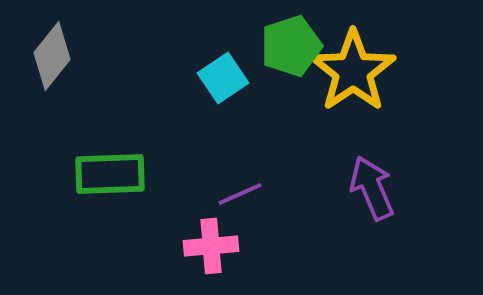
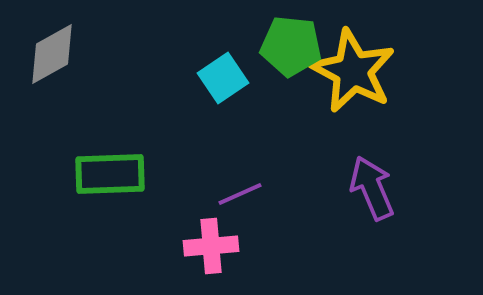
green pentagon: rotated 24 degrees clockwise
gray diamond: moved 2 px up; rotated 22 degrees clockwise
yellow star: rotated 10 degrees counterclockwise
